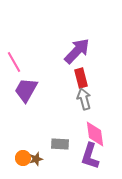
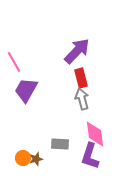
gray arrow: moved 2 px left
